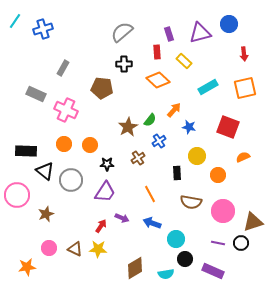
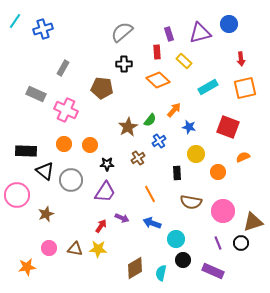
red arrow at (244, 54): moved 3 px left, 5 px down
yellow circle at (197, 156): moved 1 px left, 2 px up
orange circle at (218, 175): moved 3 px up
purple line at (218, 243): rotated 56 degrees clockwise
brown triangle at (75, 249): rotated 14 degrees counterclockwise
black circle at (185, 259): moved 2 px left, 1 px down
cyan semicircle at (166, 274): moved 5 px left, 1 px up; rotated 112 degrees clockwise
